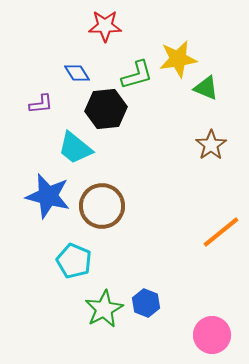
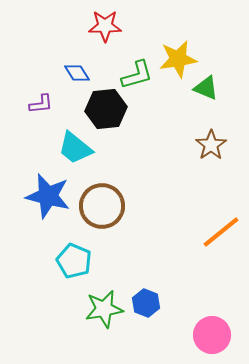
green star: rotated 18 degrees clockwise
